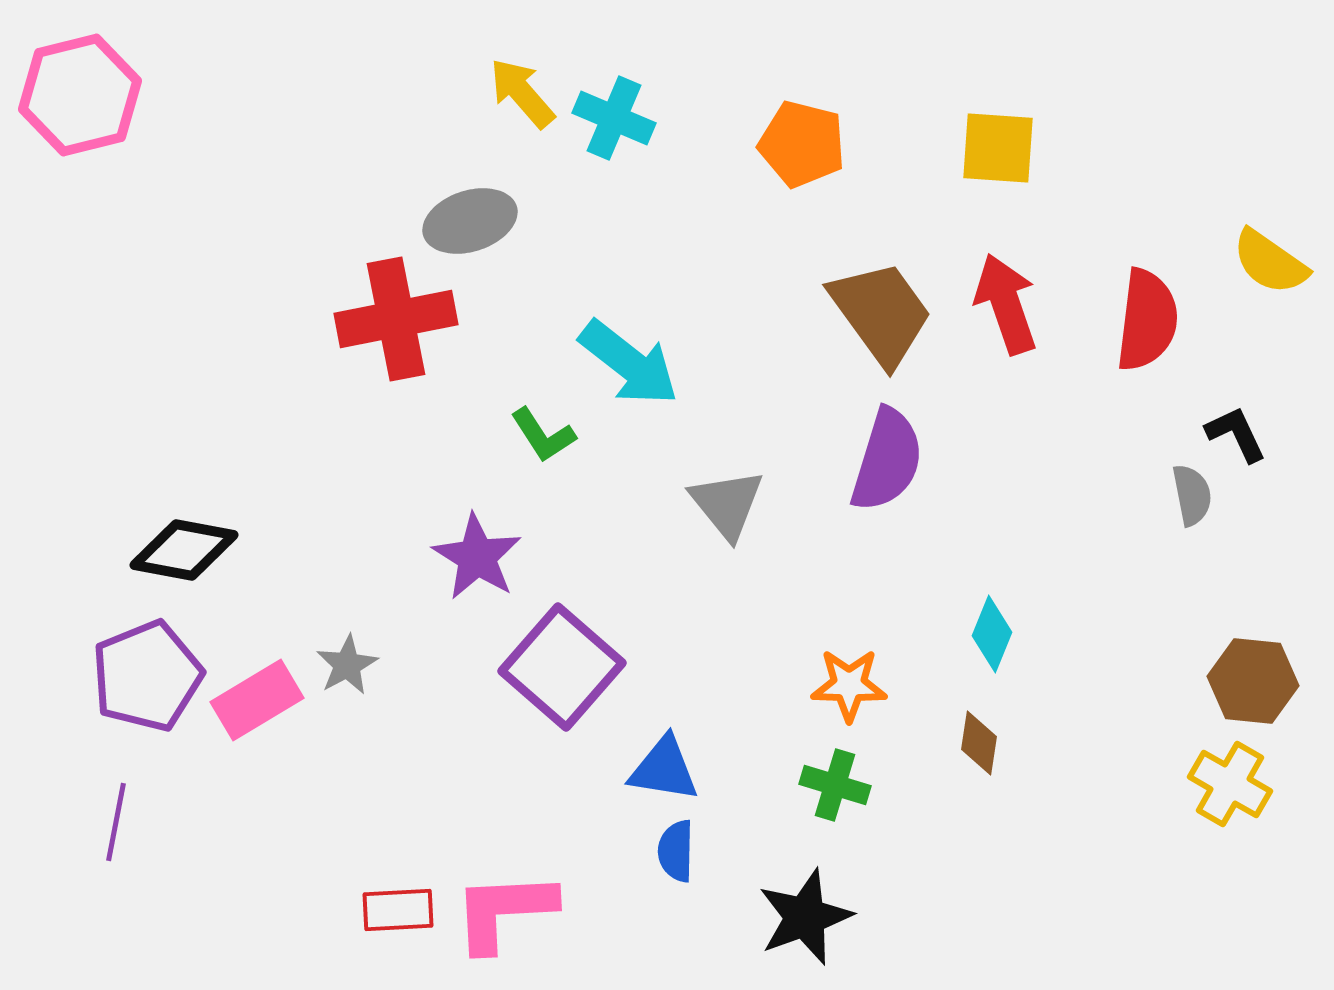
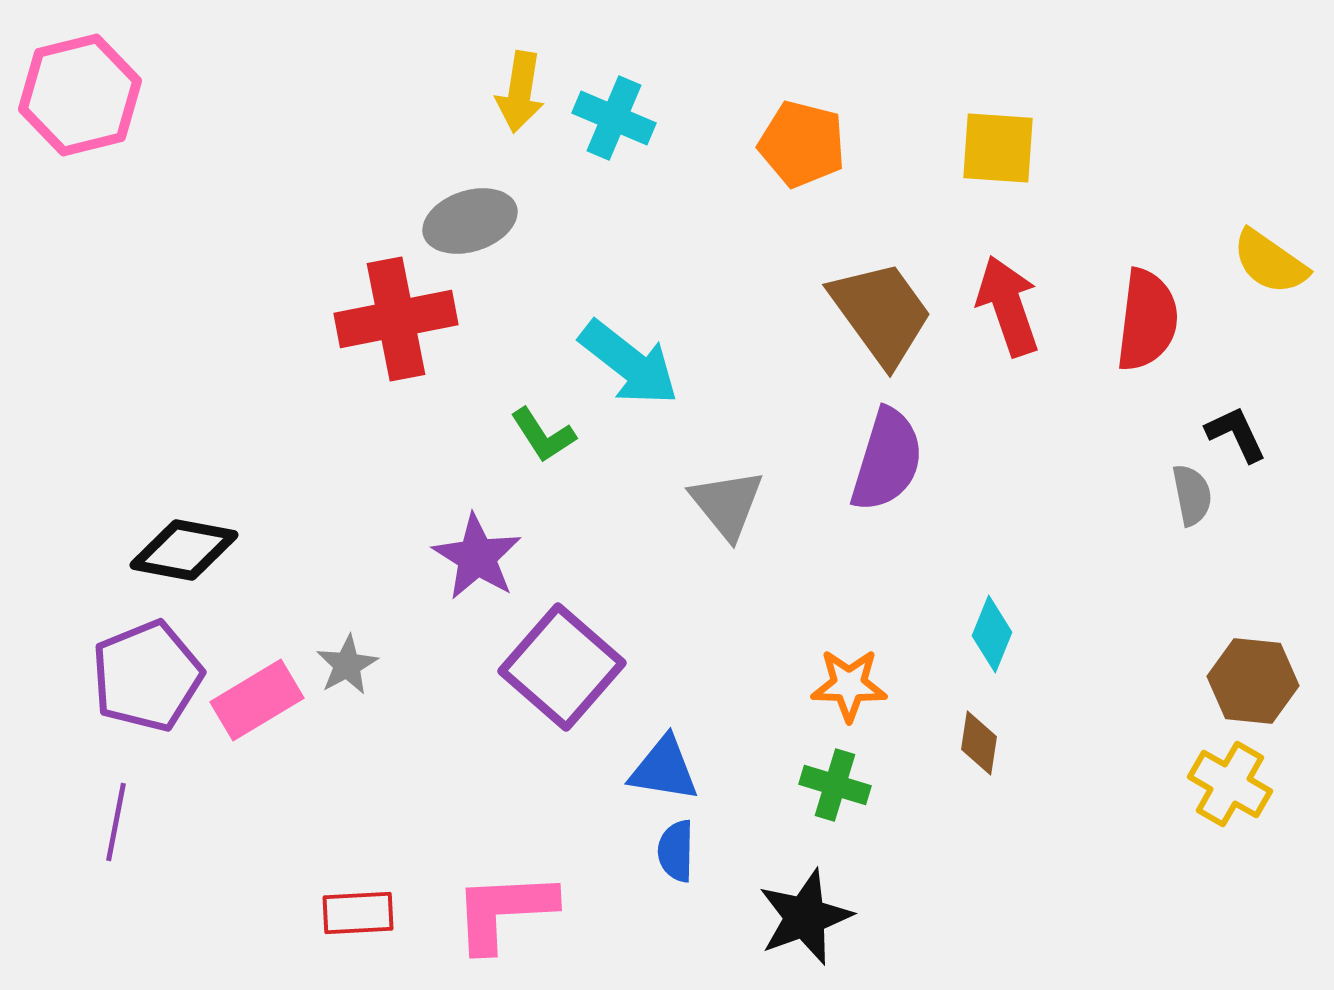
yellow arrow: moved 2 px left, 1 px up; rotated 130 degrees counterclockwise
red arrow: moved 2 px right, 2 px down
red rectangle: moved 40 px left, 3 px down
